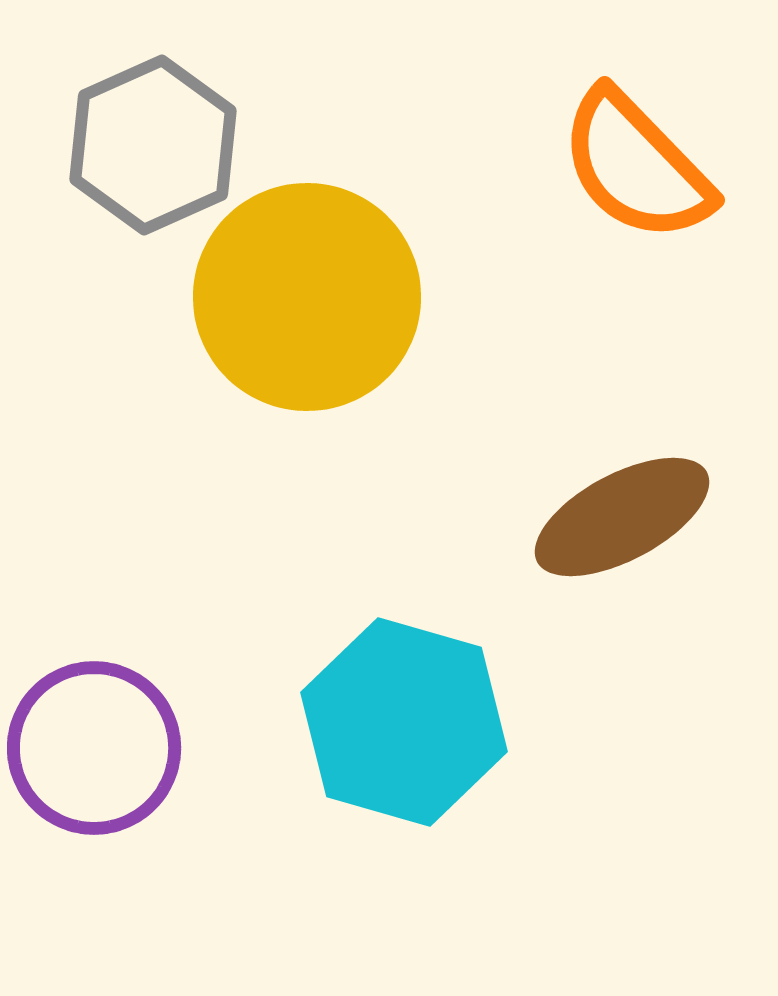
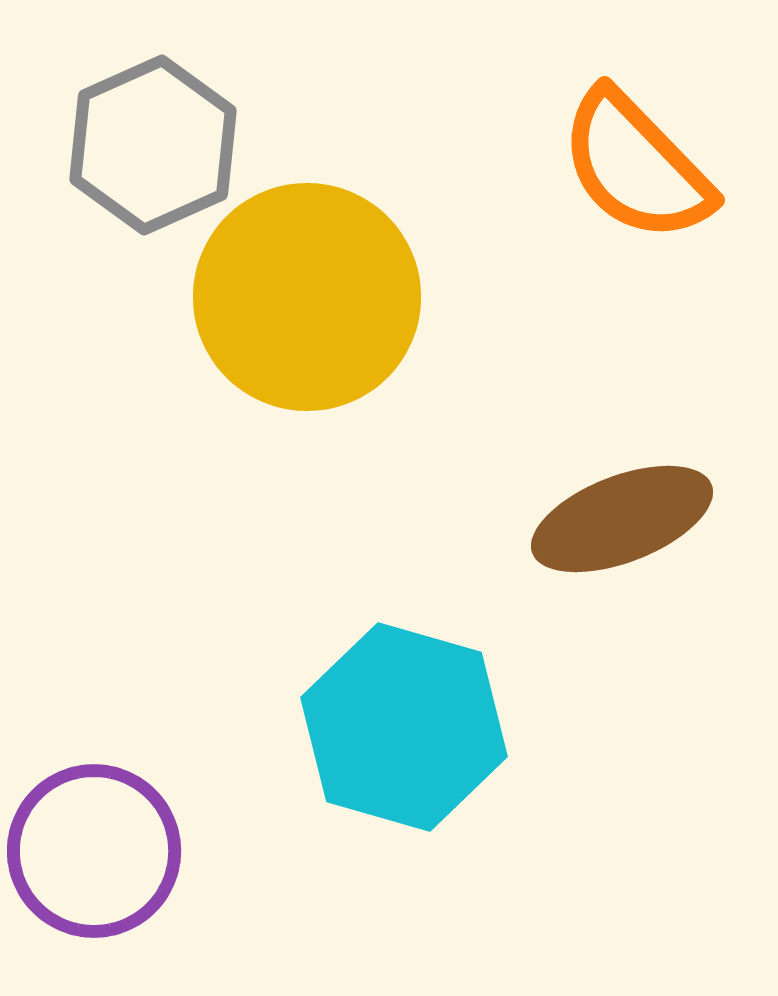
brown ellipse: moved 2 px down; rotated 7 degrees clockwise
cyan hexagon: moved 5 px down
purple circle: moved 103 px down
